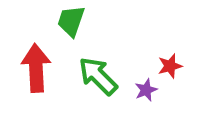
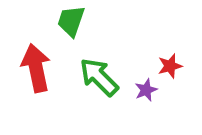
red arrow: rotated 9 degrees counterclockwise
green arrow: moved 1 px right, 1 px down
